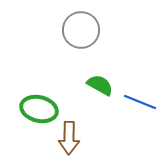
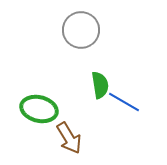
green semicircle: rotated 52 degrees clockwise
blue line: moved 16 px left; rotated 8 degrees clockwise
brown arrow: rotated 32 degrees counterclockwise
